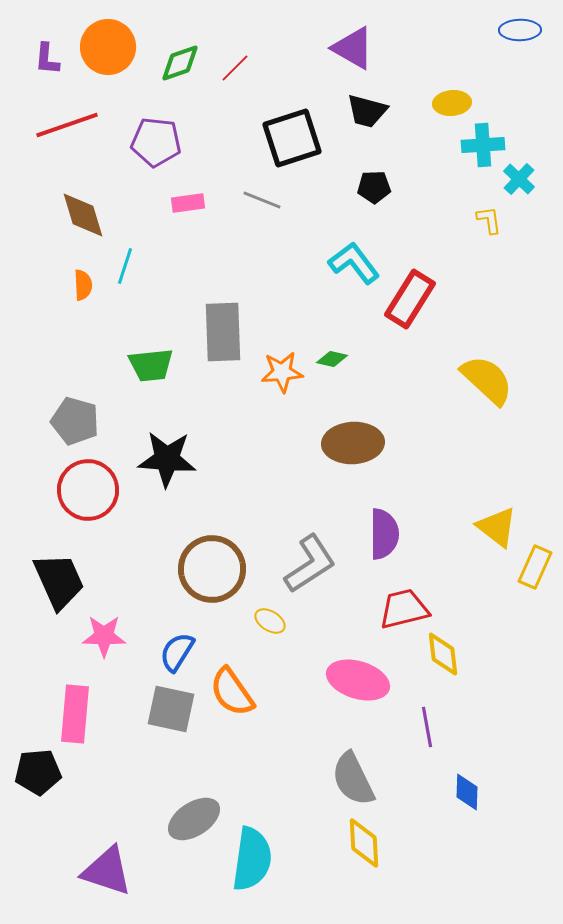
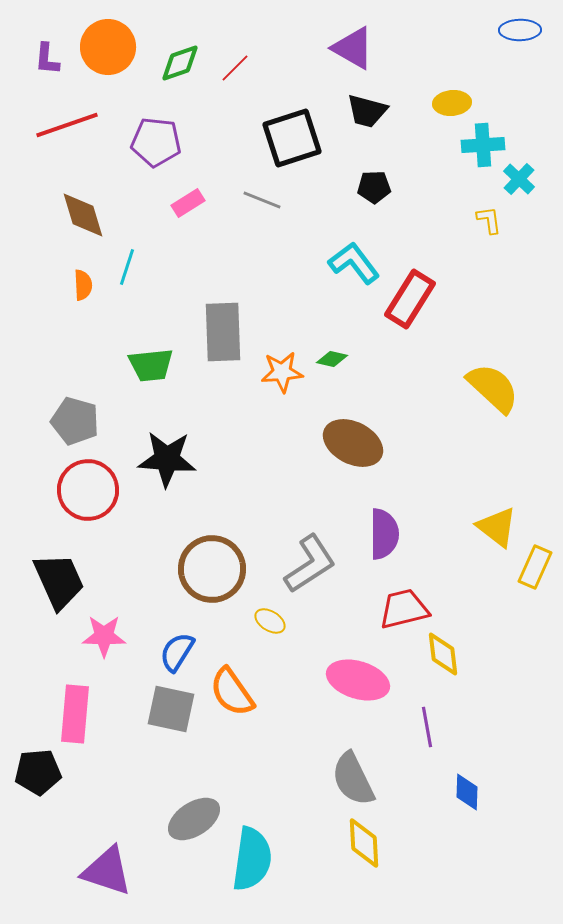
pink rectangle at (188, 203): rotated 24 degrees counterclockwise
cyan line at (125, 266): moved 2 px right, 1 px down
yellow semicircle at (487, 380): moved 6 px right, 8 px down
brown ellipse at (353, 443): rotated 30 degrees clockwise
